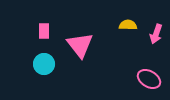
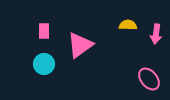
pink arrow: rotated 12 degrees counterclockwise
pink triangle: rotated 32 degrees clockwise
pink ellipse: rotated 20 degrees clockwise
